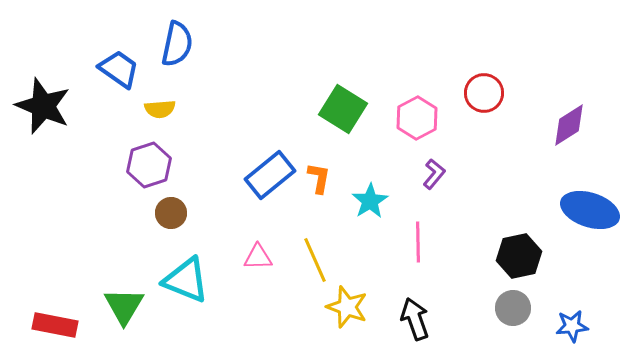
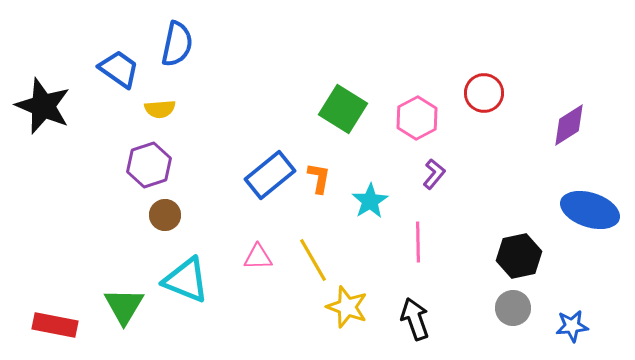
brown circle: moved 6 px left, 2 px down
yellow line: moved 2 px left; rotated 6 degrees counterclockwise
